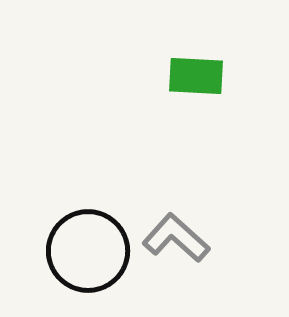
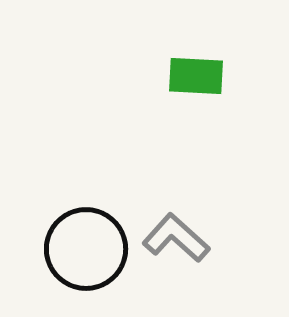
black circle: moved 2 px left, 2 px up
